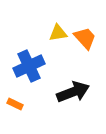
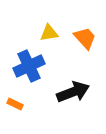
yellow triangle: moved 9 px left
